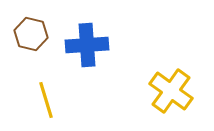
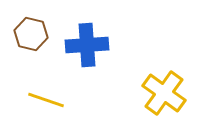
yellow cross: moved 7 px left, 2 px down
yellow line: rotated 54 degrees counterclockwise
